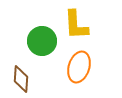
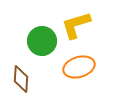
yellow L-shape: rotated 76 degrees clockwise
orange ellipse: rotated 56 degrees clockwise
